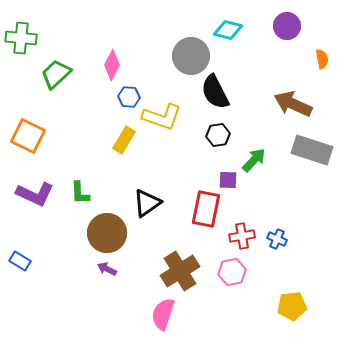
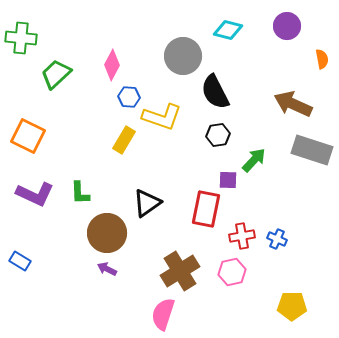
gray circle: moved 8 px left
yellow pentagon: rotated 8 degrees clockwise
